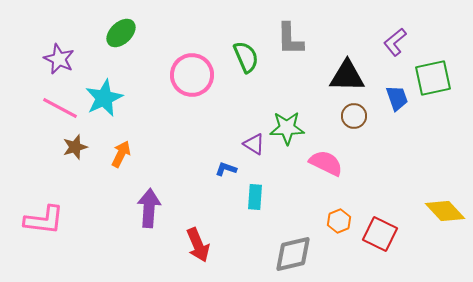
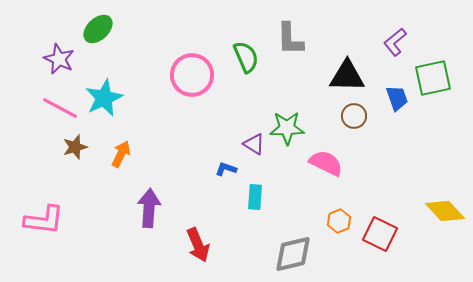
green ellipse: moved 23 px left, 4 px up
